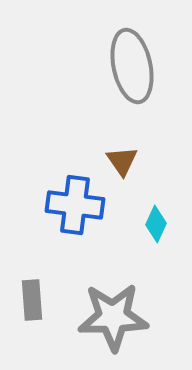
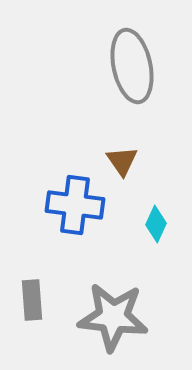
gray star: rotated 8 degrees clockwise
